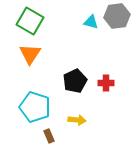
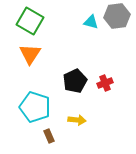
red cross: moved 1 px left; rotated 21 degrees counterclockwise
